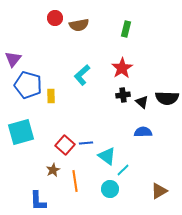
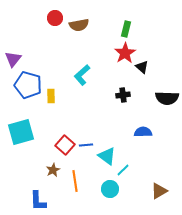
red star: moved 3 px right, 15 px up
black triangle: moved 35 px up
blue line: moved 2 px down
